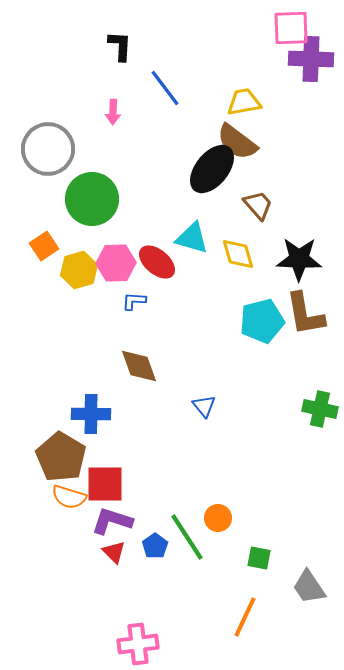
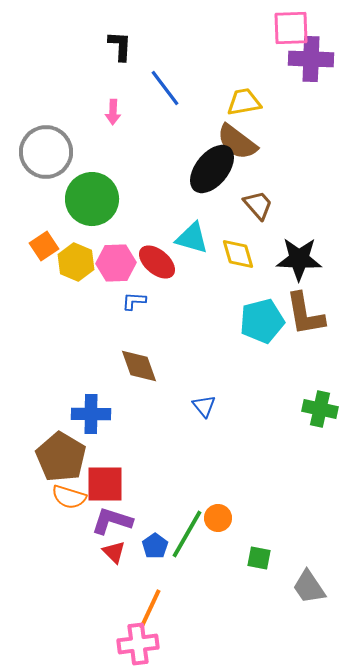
gray circle: moved 2 px left, 3 px down
yellow hexagon: moved 3 px left, 8 px up; rotated 21 degrees counterclockwise
green line: moved 3 px up; rotated 63 degrees clockwise
orange line: moved 95 px left, 8 px up
